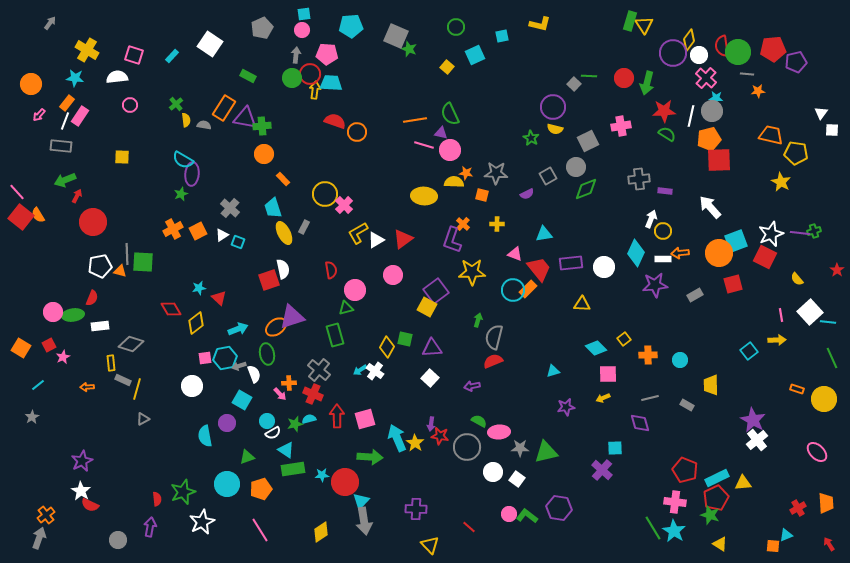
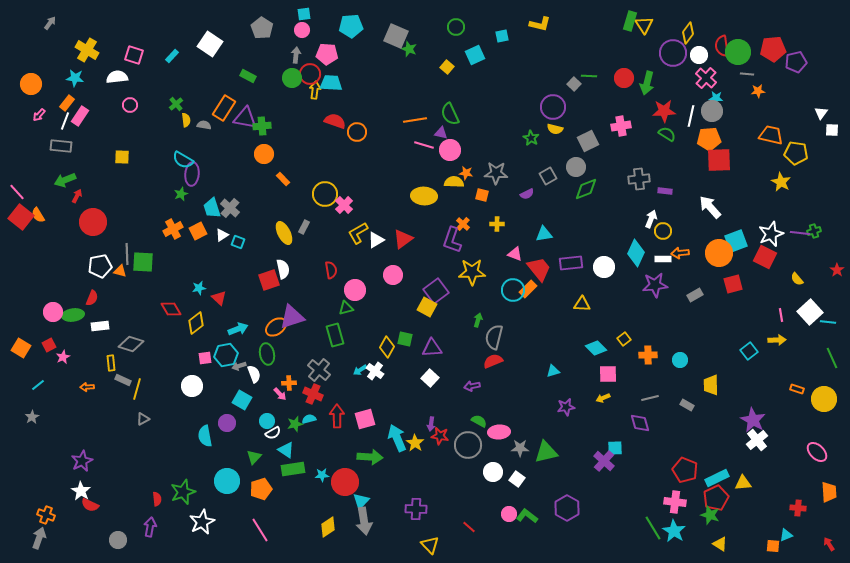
gray pentagon at (262, 28): rotated 15 degrees counterclockwise
yellow diamond at (689, 40): moved 1 px left, 7 px up
orange pentagon at (709, 139): rotated 10 degrees clockwise
cyan trapezoid at (273, 208): moved 61 px left
cyan hexagon at (225, 358): moved 1 px right, 3 px up
gray circle at (467, 447): moved 1 px right, 2 px up
green triangle at (247, 457): moved 7 px right; rotated 28 degrees counterclockwise
purple cross at (602, 470): moved 2 px right, 9 px up
cyan circle at (227, 484): moved 3 px up
orange trapezoid at (826, 503): moved 3 px right, 11 px up
purple hexagon at (559, 508): moved 8 px right; rotated 20 degrees clockwise
red cross at (798, 508): rotated 35 degrees clockwise
orange cross at (46, 515): rotated 30 degrees counterclockwise
yellow diamond at (321, 532): moved 7 px right, 5 px up
